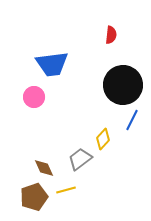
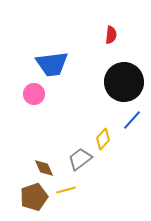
black circle: moved 1 px right, 3 px up
pink circle: moved 3 px up
blue line: rotated 15 degrees clockwise
